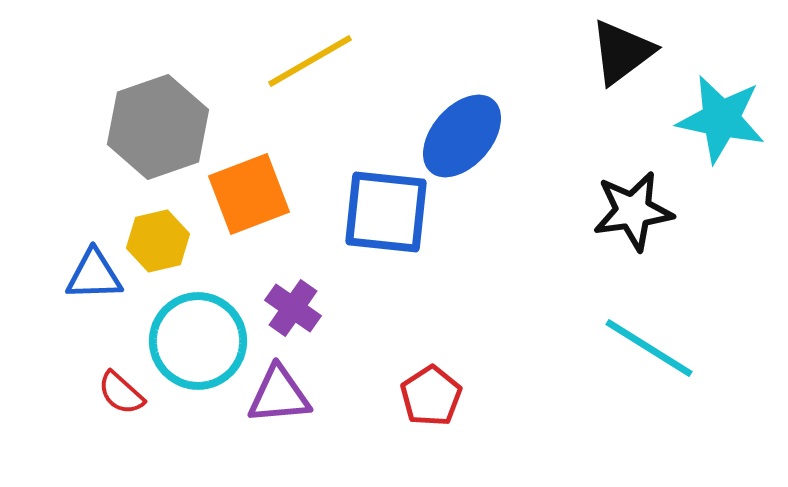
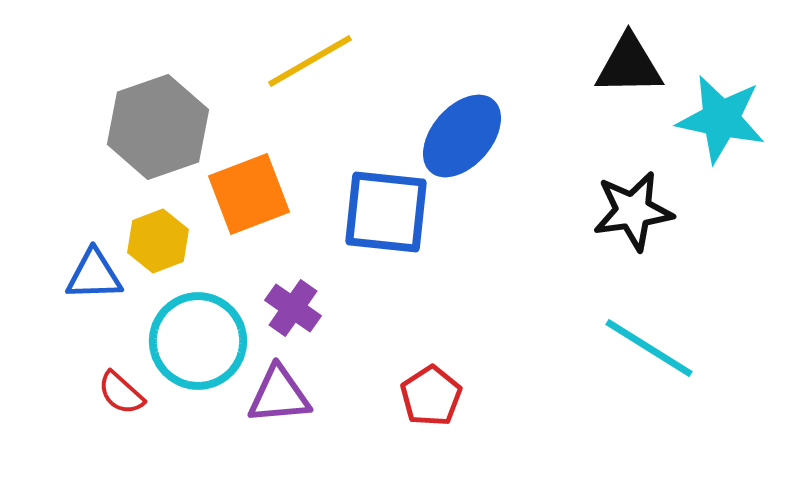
black triangle: moved 7 px right, 13 px down; rotated 36 degrees clockwise
yellow hexagon: rotated 8 degrees counterclockwise
